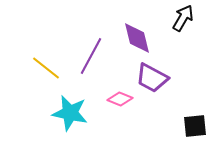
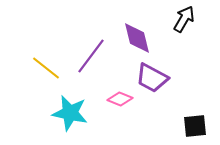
black arrow: moved 1 px right, 1 px down
purple line: rotated 9 degrees clockwise
